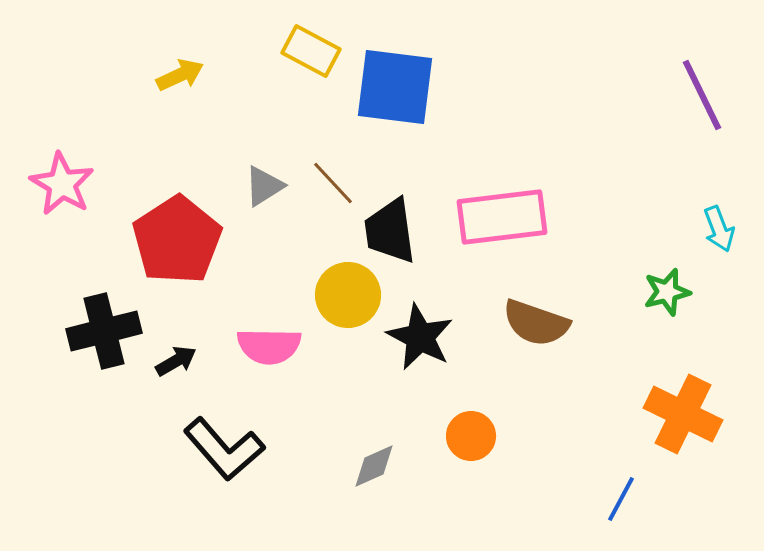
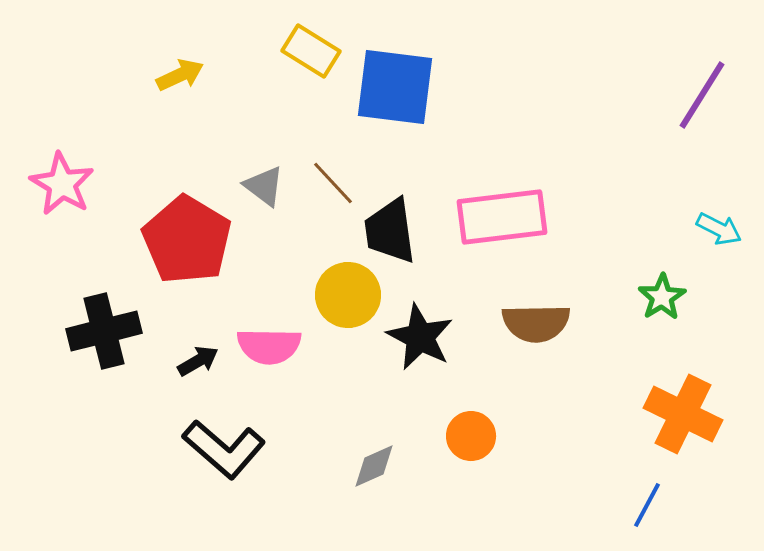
yellow rectangle: rotated 4 degrees clockwise
purple line: rotated 58 degrees clockwise
gray triangle: rotated 51 degrees counterclockwise
cyan arrow: rotated 42 degrees counterclockwise
red pentagon: moved 10 px right; rotated 8 degrees counterclockwise
green star: moved 5 px left, 5 px down; rotated 18 degrees counterclockwise
brown semicircle: rotated 20 degrees counterclockwise
black arrow: moved 22 px right
black L-shape: rotated 8 degrees counterclockwise
blue line: moved 26 px right, 6 px down
